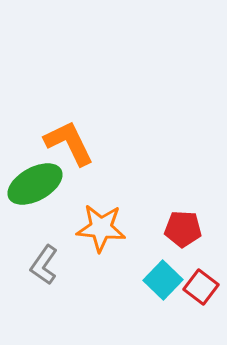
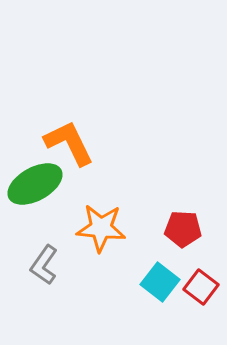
cyan square: moved 3 px left, 2 px down; rotated 6 degrees counterclockwise
